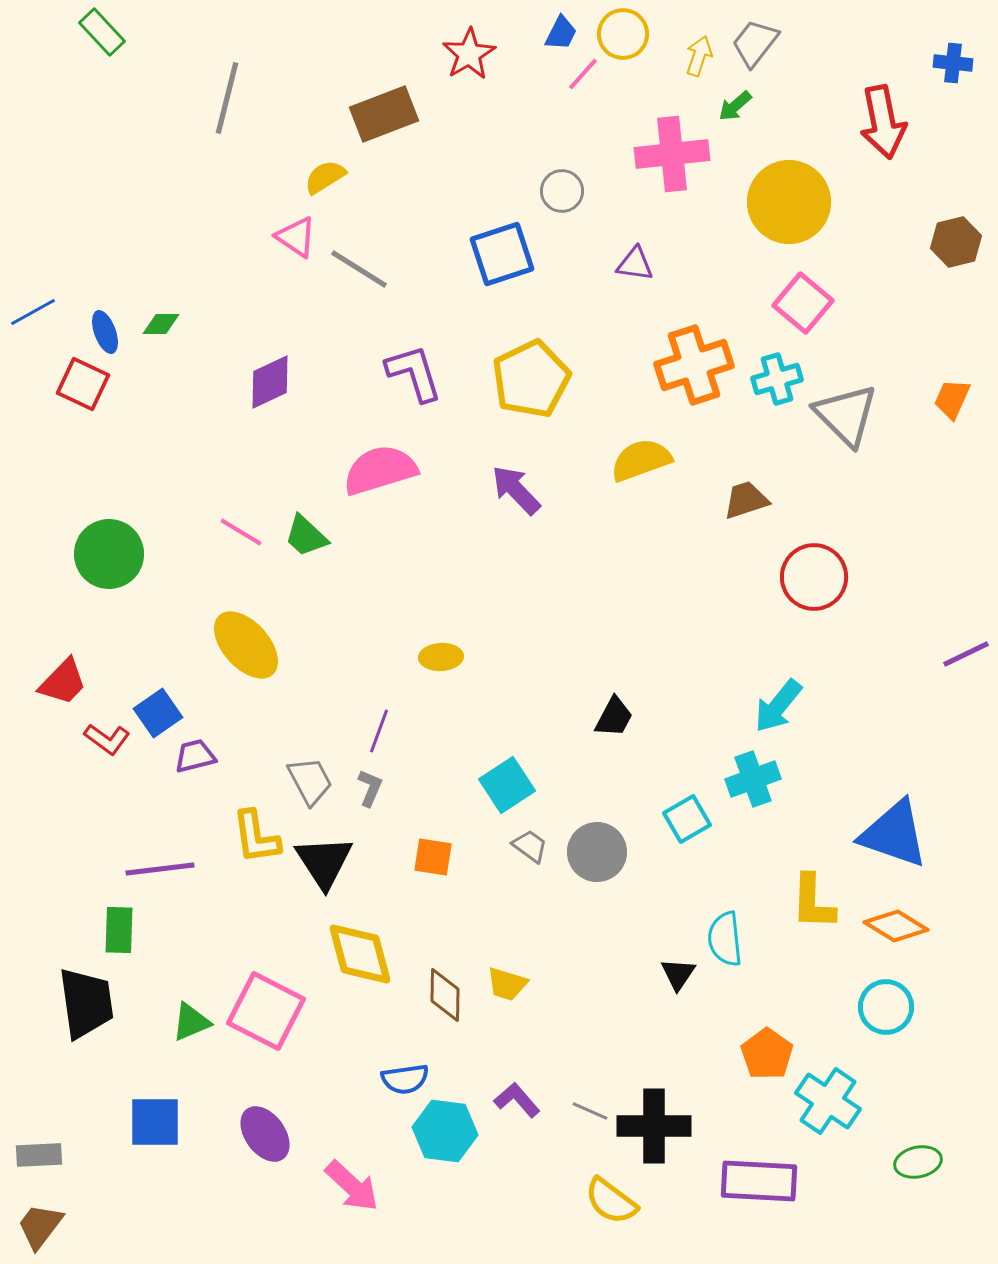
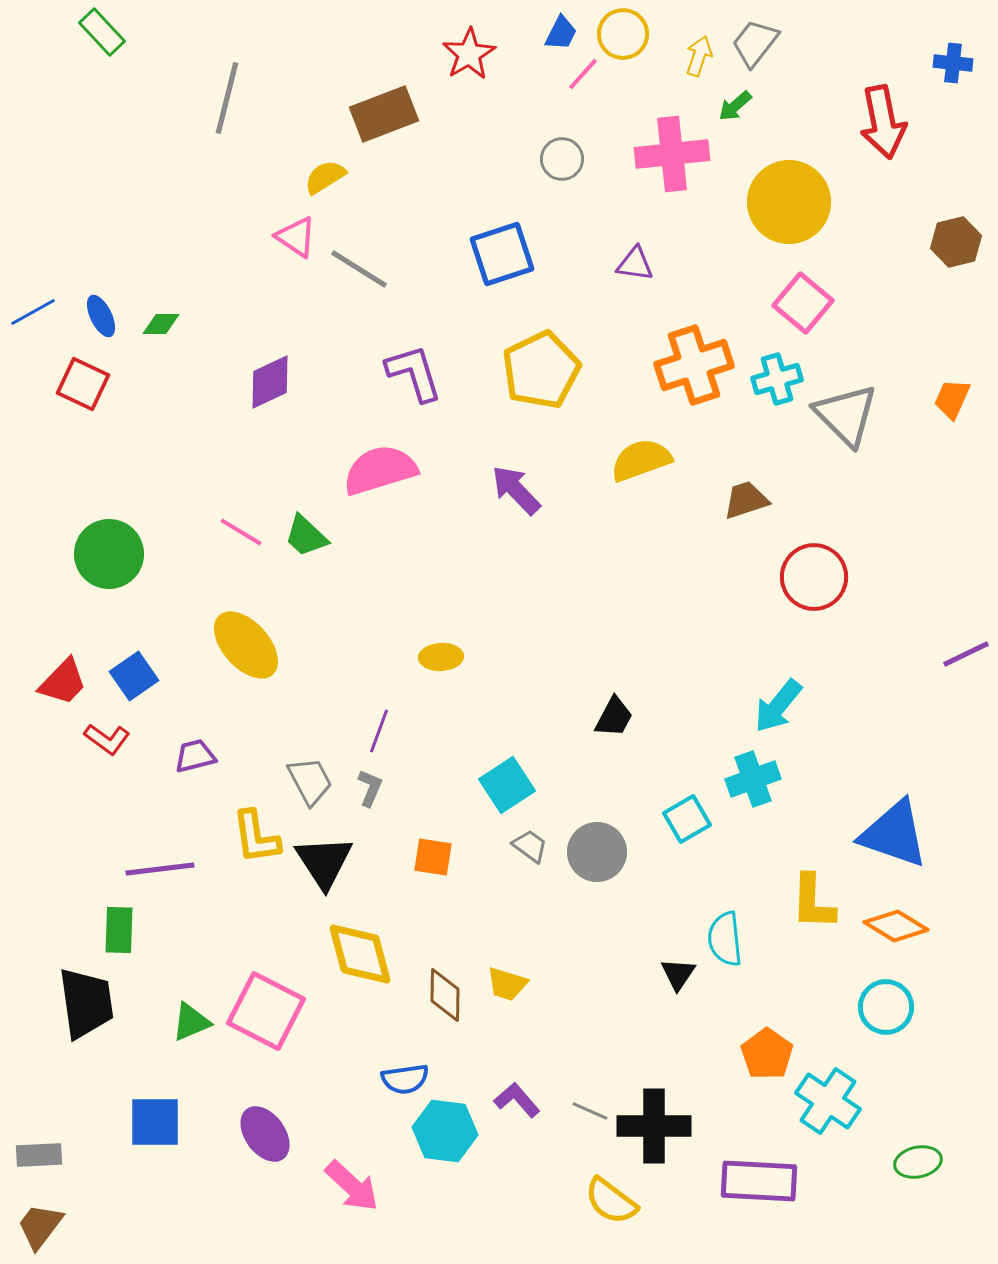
gray circle at (562, 191): moved 32 px up
blue ellipse at (105, 332): moved 4 px left, 16 px up; rotated 6 degrees counterclockwise
yellow pentagon at (531, 379): moved 10 px right, 9 px up
blue square at (158, 713): moved 24 px left, 37 px up
